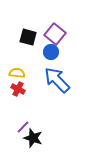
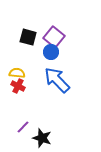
purple square: moved 1 px left, 3 px down
red cross: moved 3 px up
black star: moved 9 px right
